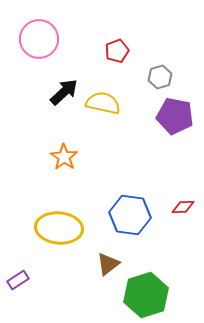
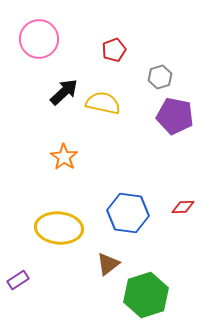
red pentagon: moved 3 px left, 1 px up
blue hexagon: moved 2 px left, 2 px up
